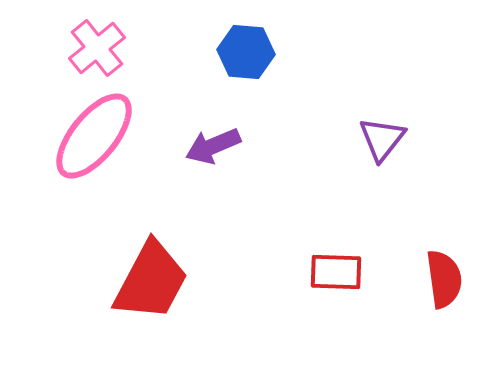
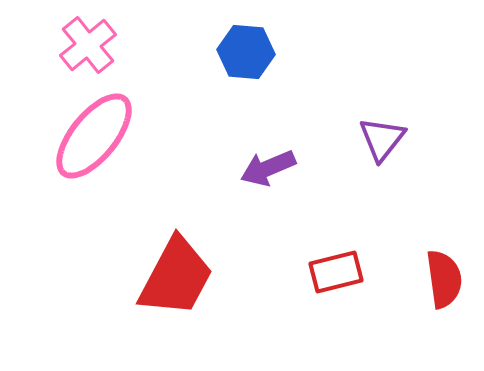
pink cross: moved 9 px left, 3 px up
purple arrow: moved 55 px right, 22 px down
red rectangle: rotated 16 degrees counterclockwise
red trapezoid: moved 25 px right, 4 px up
